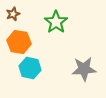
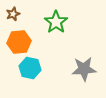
orange hexagon: rotated 15 degrees counterclockwise
